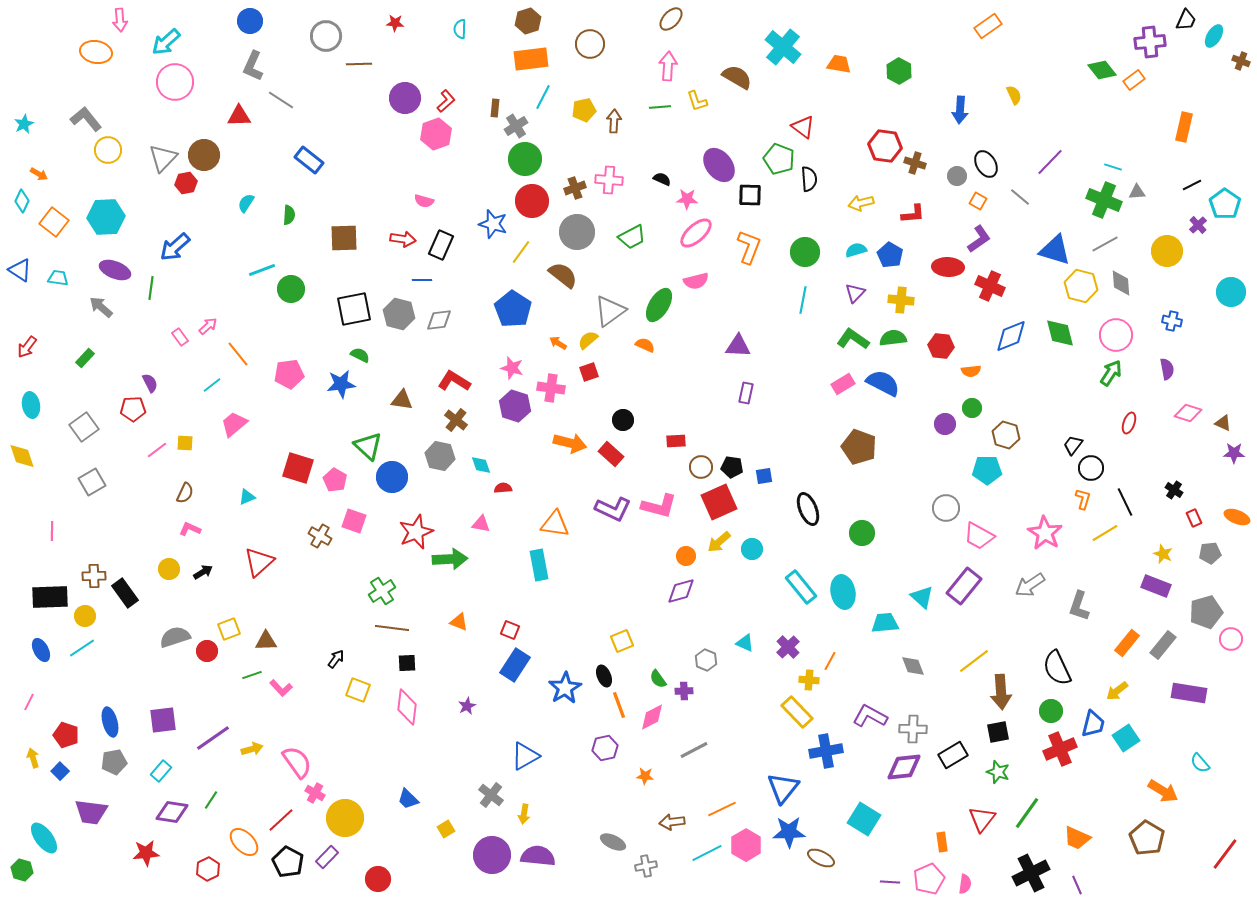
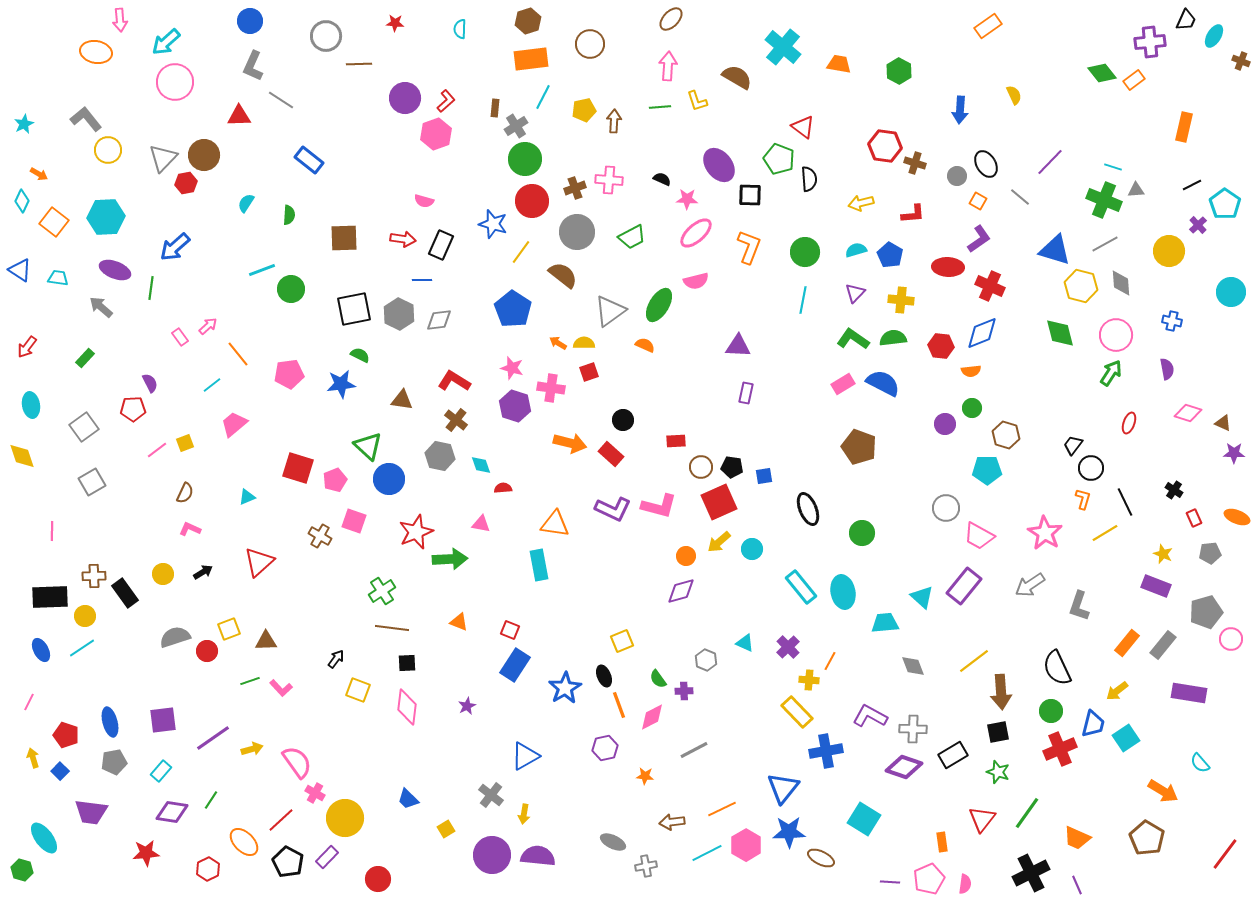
green diamond at (1102, 70): moved 3 px down
gray triangle at (1137, 192): moved 1 px left, 2 px up
yellow circle at (1167, 251): moved 2 px right
gray hexagon at (399, 314): rotated 12 degrees clockwise
blue diamond at (1011, 336): moved 29 px left, 3 px up
yellow semicircle at (588, 340): moved 4 px left, 3 px down; rotated 40 degrees clockwise
yellow square at (185, 443): rotated 24 degrees counterclockwise
blue circle at (392, 477): moved 3 px left, 2 px down
pink pentagon at (335, 480): rotated 20 degrees clockwise
yellow circle at (169, 569): moved 6 px left, 5 px down
green line at (252, 675): moved 2 px left, 6 px down
purple diamond at (904, 767): rotated 24 degrees clockwise
